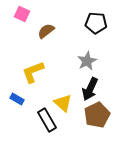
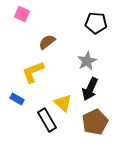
brown semicircle: moved 1 px right, 11 px down
brown pentagon: moved 2 px left, 7 px down
